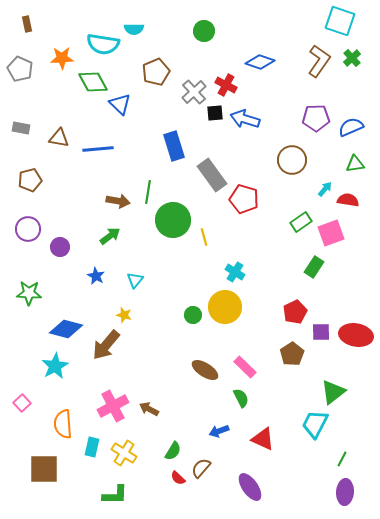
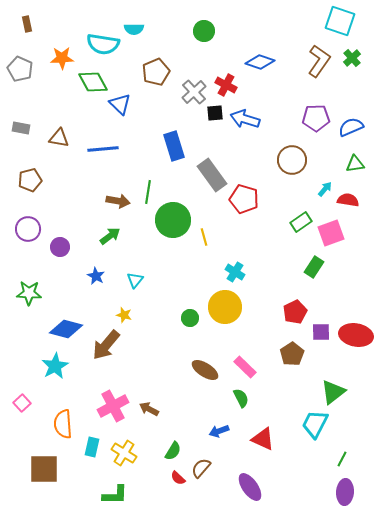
blue line at (98, 149): moved 5 px right
green circle at (193, 315): moved 3 px left, 3 px down
